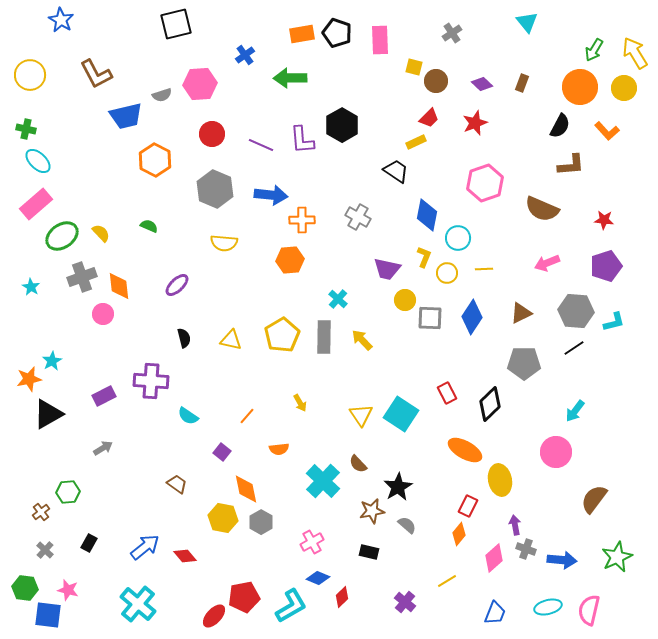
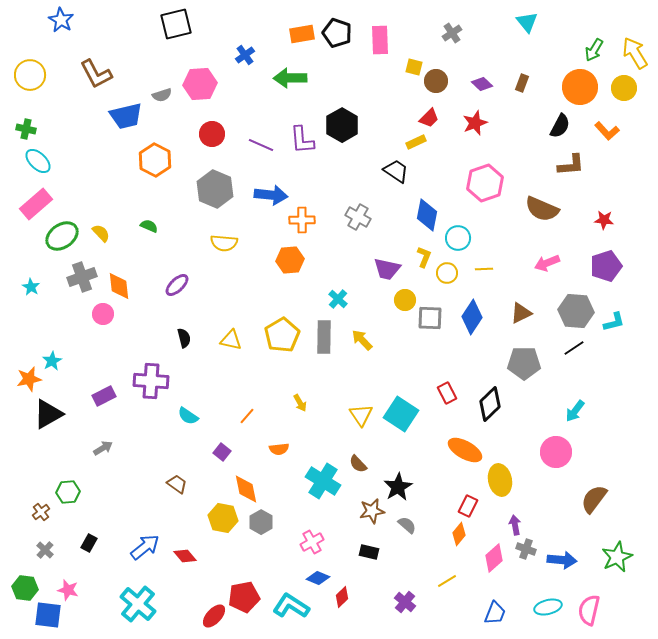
cyan cross at (323, 481): rotated 12 degrees counterclockwise
cyan L-shape at (291, 606): rotated 117 degrees counterclockwise
